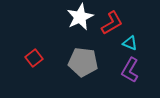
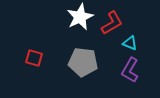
red square: rotated 36 degrees counterclockwise
